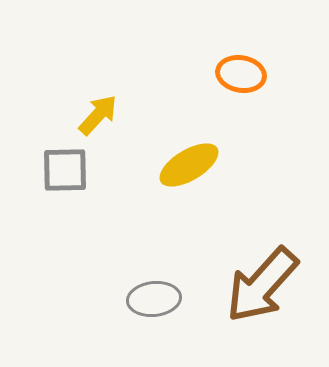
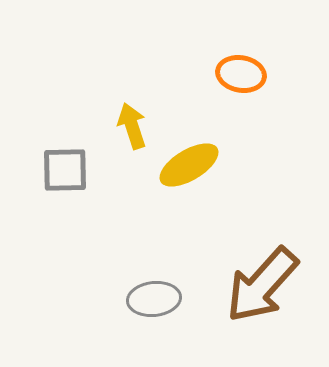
yellow arrow: moved 34 px right, 11 px down; rotated 60 degrees counterclockwise
